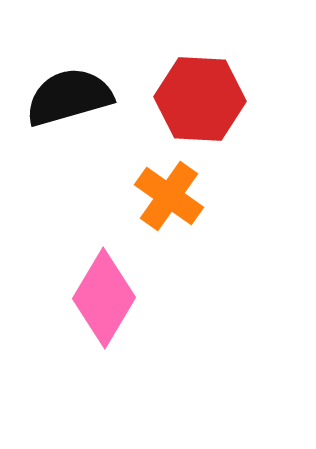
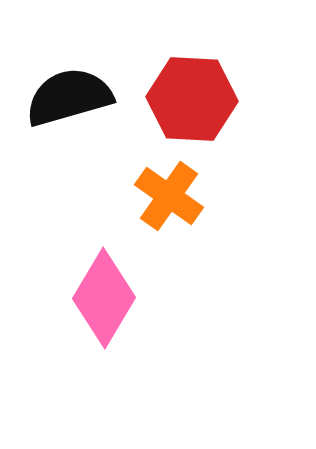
red hexagon: moved 8 px left
